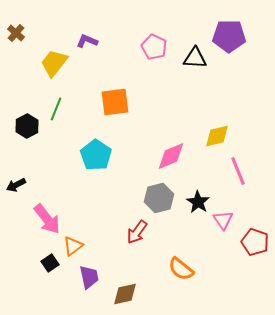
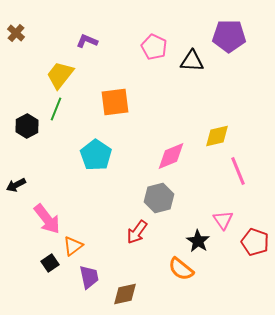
black triangle: moved 3 px left, 3 px down
yellow trapezoid: moved 6 px right, 12 px down
black star: moved 39 px down
